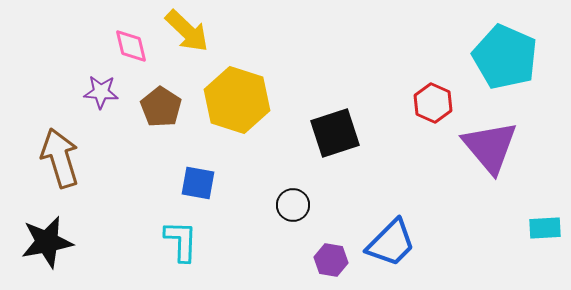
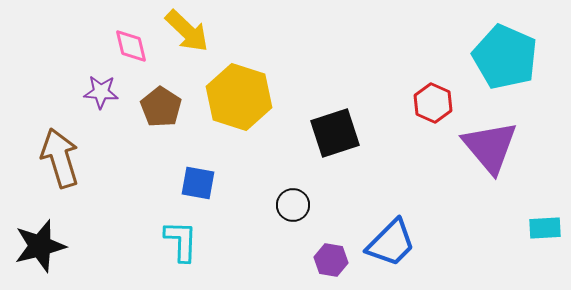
yellow hexagon: moved 2 px right, 3 px up
black star: moved 7 px left, 4 px down; rotated 4 degrees counterclockwise
